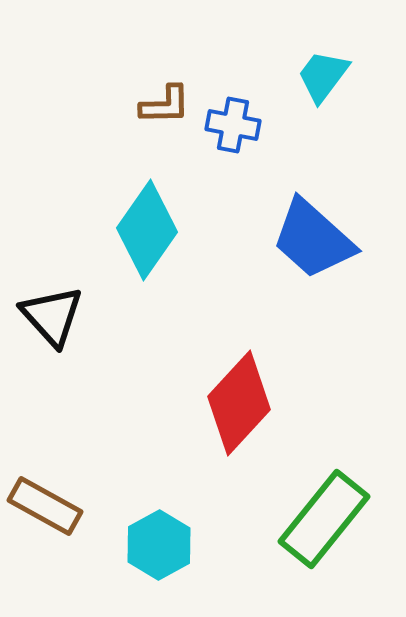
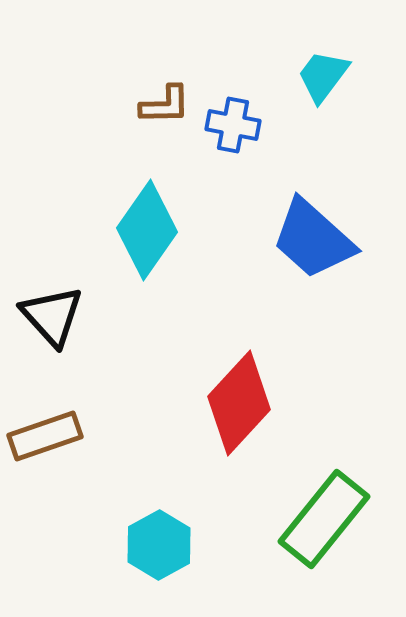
brown rectangle: moved 70 px up; rotated 48 degrees counterclockwise
